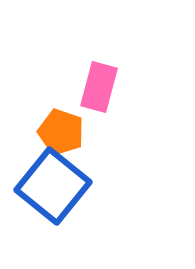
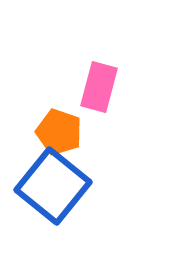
orange pentagon: moved 2 px left
